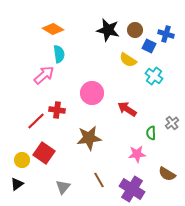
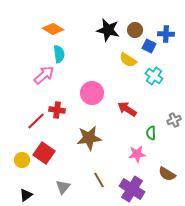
blue cross: rotated 14 degrees counterclockwise
gray cross: moved 2 px right, 3 px up; rotated 16 degrees clockwise
black triangle: moved 9 px right, 11 px down
